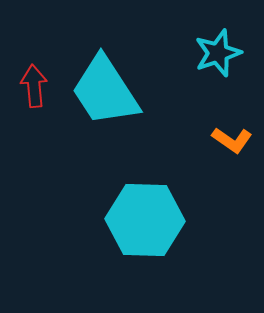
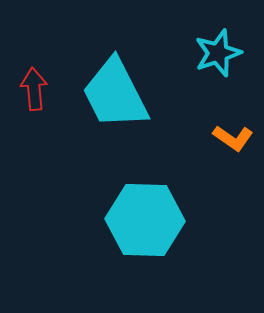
red arrow: moved 3 px down
cyan trapezoid: moved 10 px right, 3 px down; rotated 6 degrees clockwise
orange L-shape: moved 1 px right, 2 px up
